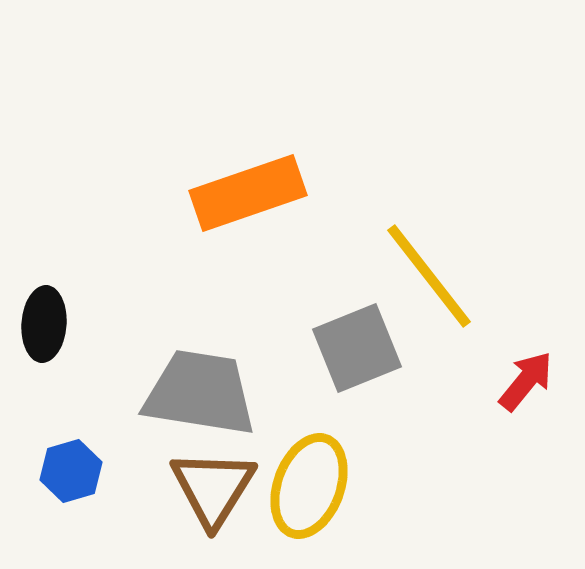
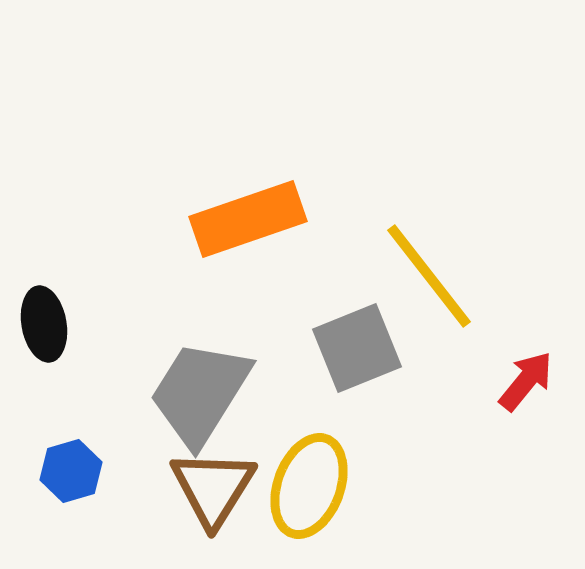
orange rectangle: moved 26 px down
black ellipse: rotated 14 degrees counterclockwise
gray trapezoid: rotated 67 degrees counterclockwise
